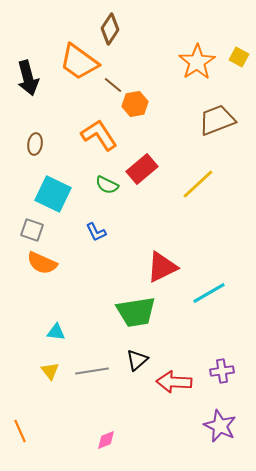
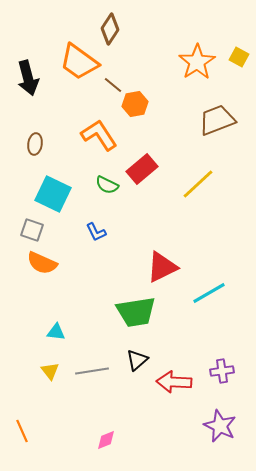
orange line: moved 2 px right
